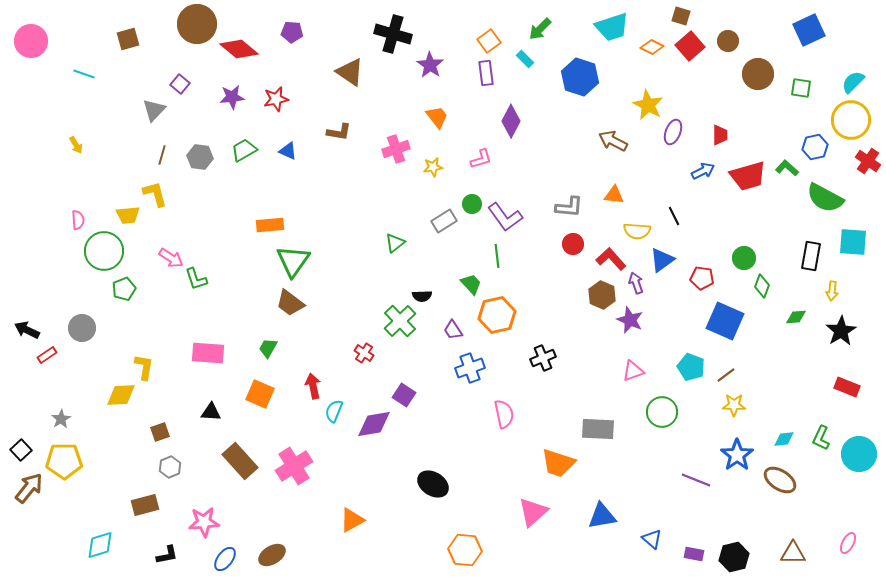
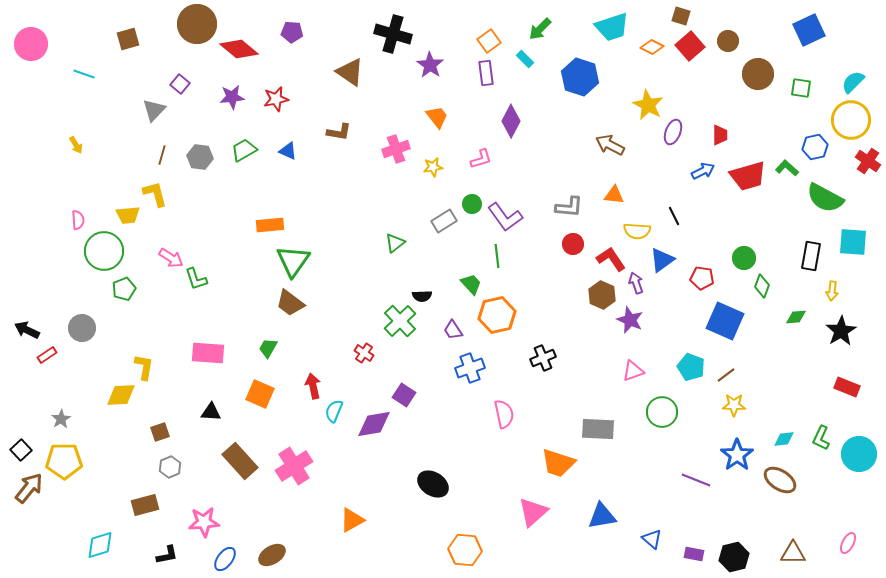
pink circle at (31, 41): moved 3 px down
brown arrow at (613, 141): moved 3 px left, 4 px down
red L-shape at (611, 259): rotated 8 degrees clockwise
